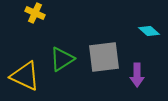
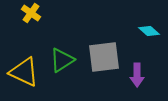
yellow cross: moved 4 px left; rotated 12 degrees clockwise
green triangle: moved 1 px down
yellow triangle: moved 1 px left, 4 px up
